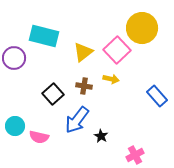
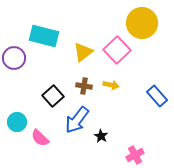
yellow circle: moved 5 px up
yellow arrow: moved 6 px down
black square: moved 2 px down
cyan circle: moved 2 px right, 4 px up
pink semicircle: moved 1 px right, 1 px down; rotated 30 degrees clockwise
